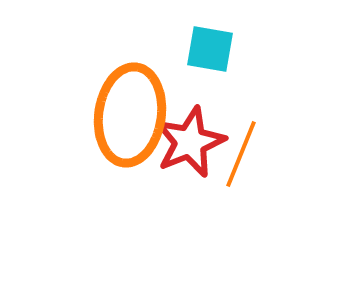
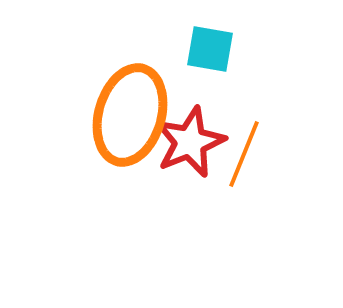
orange ellipse: rotated 8 degrees clockwise
orange line: moved 3 px right
